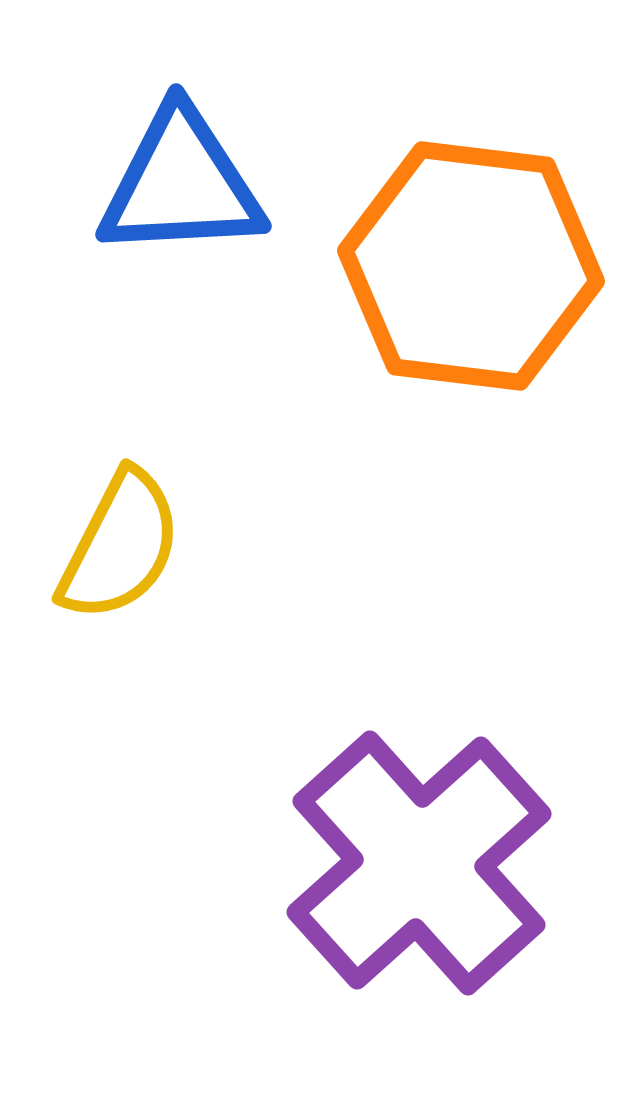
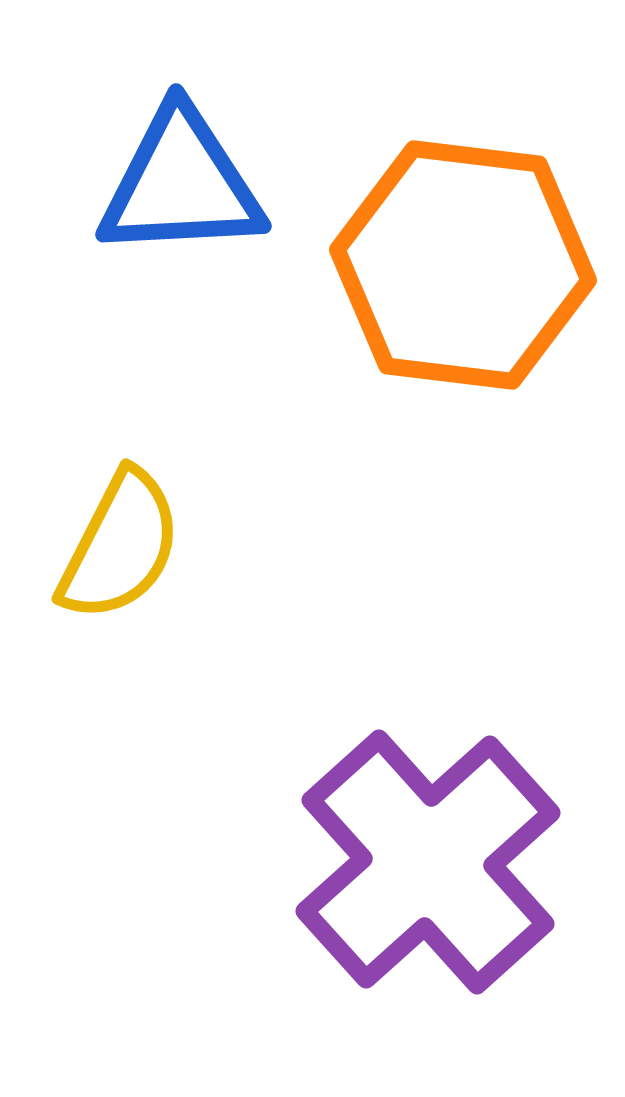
orange hexagon: moved 8 px left, 1 px up
purple cross: moved 9 px right, 1 px up
